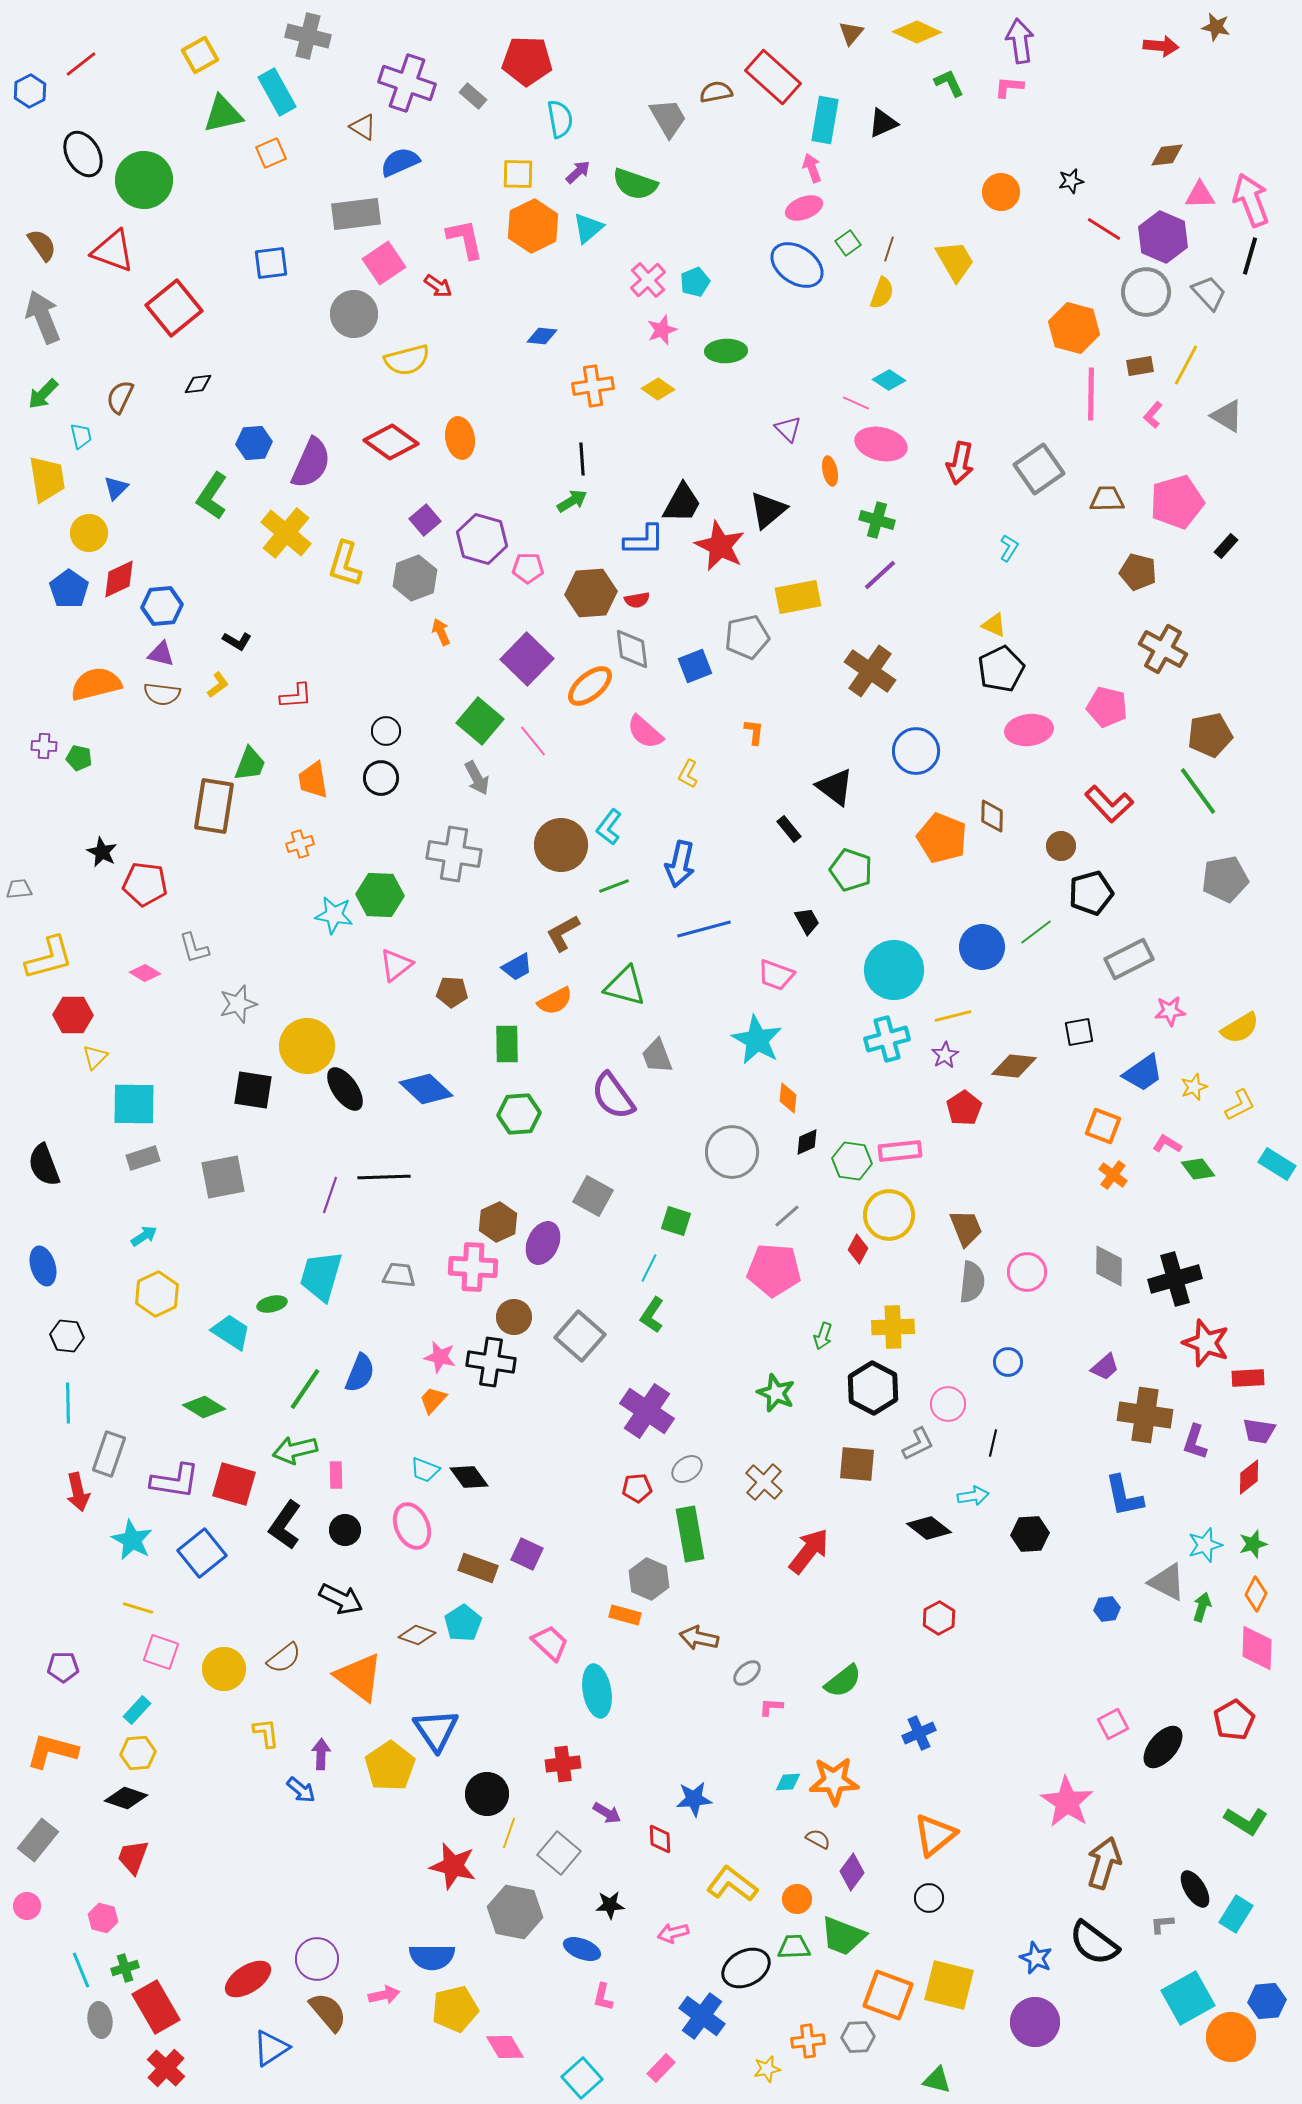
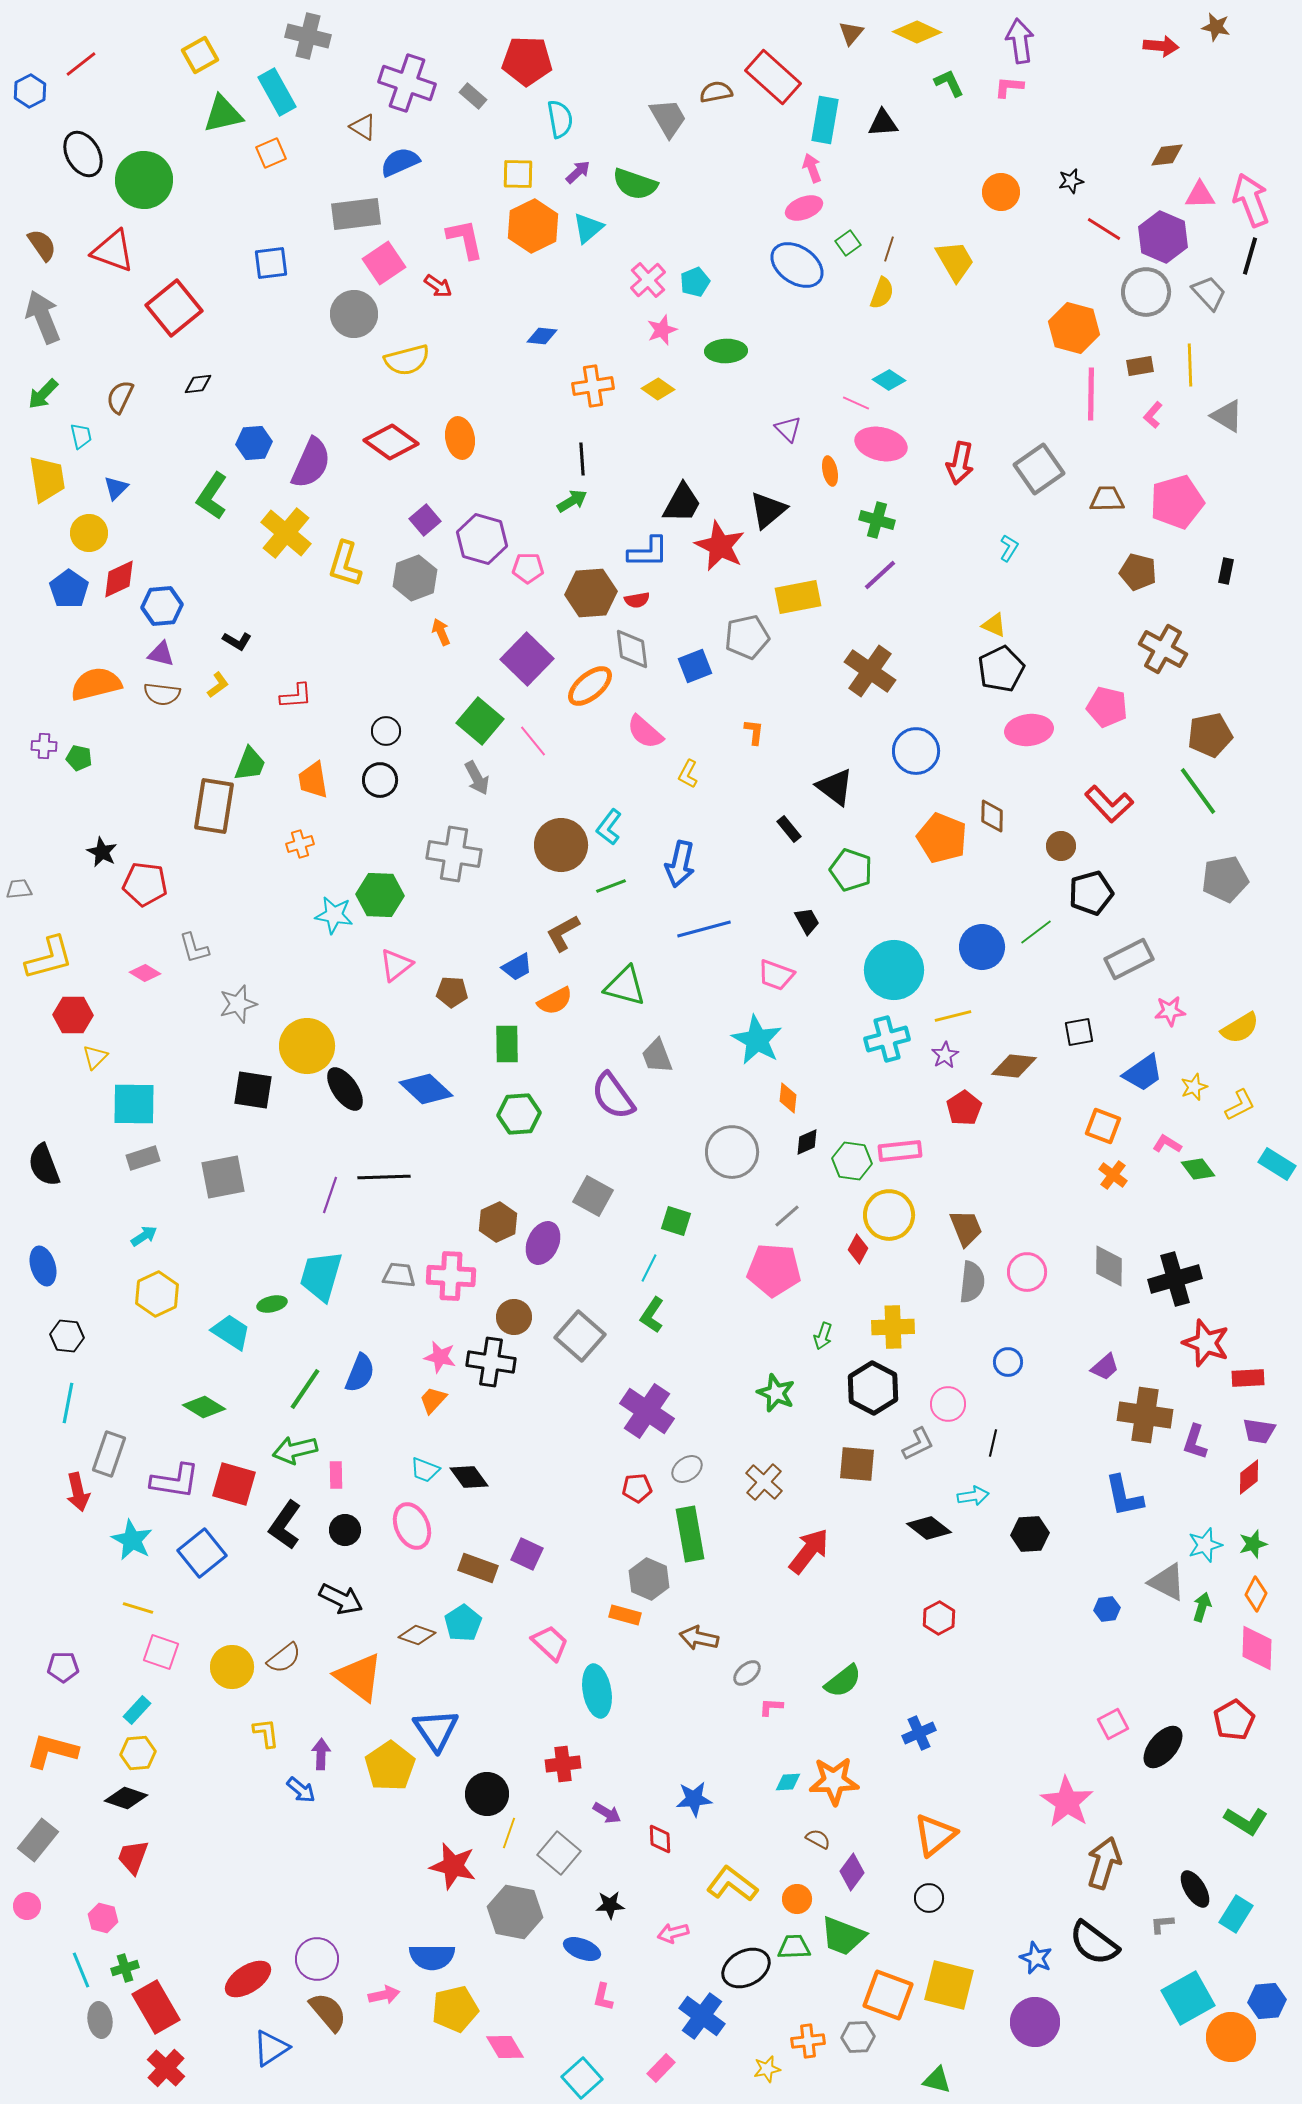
black triangle at (883, 123): rotated 20 degrees clockwise
yellow line at (1186, 365): moved 4 px right; rotated 30 degrees counterclockwise
blue L-shape at (644, 540): moved 4 px right, 12 px down
black rectangle at (1226, 546): moved 25 px down; rotated 30 degrees counterclockwise
black circle at (381, 778): moved 1 px left, 2 px down
green line at (614, 886): moved 3 px left
pink cross at (473, 1267): moved 22 px left, 9 px down
cyan line at (68, 1403): rotated 12 degrees clockwise
yellow circle at (224, 1669): moved 8 px right, 2 px up
